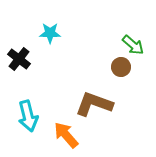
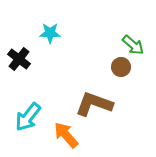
cyan arrow: moved 1 px down; rotated 52 degrees clockwise
